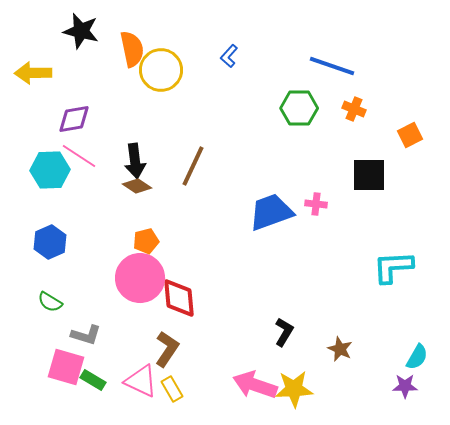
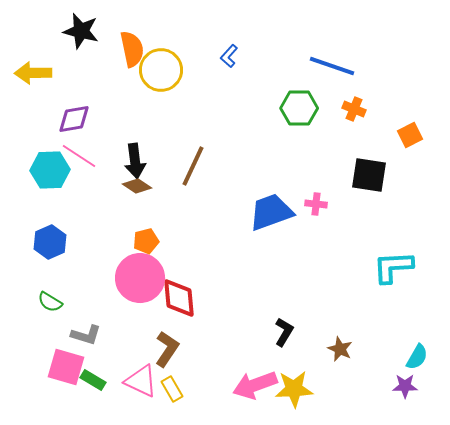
black square: rotated 9 degrees clockwise
pink arrow: rotated 39 degrees counterclockwise
